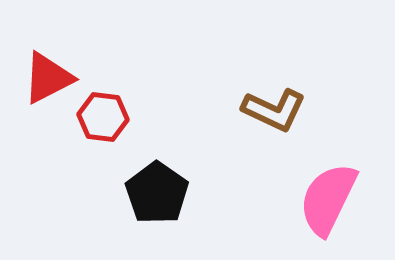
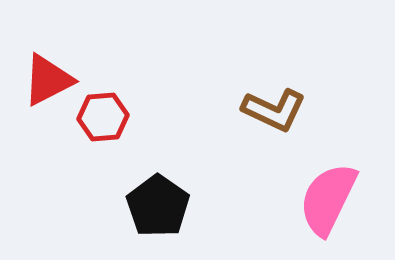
red triangle: moved 2 px down
red hexagon: rotated 12 degrees counterclockwise
black pentagon: moved 1 px right, 13 px down
